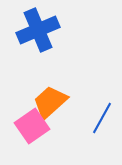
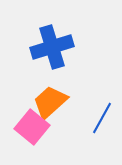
blue cross: moved 14 px right, 17 px down; rotated 6 degrees clockwise
pink square: moved 1 px down; rotated 16 degrees counterclockwise
